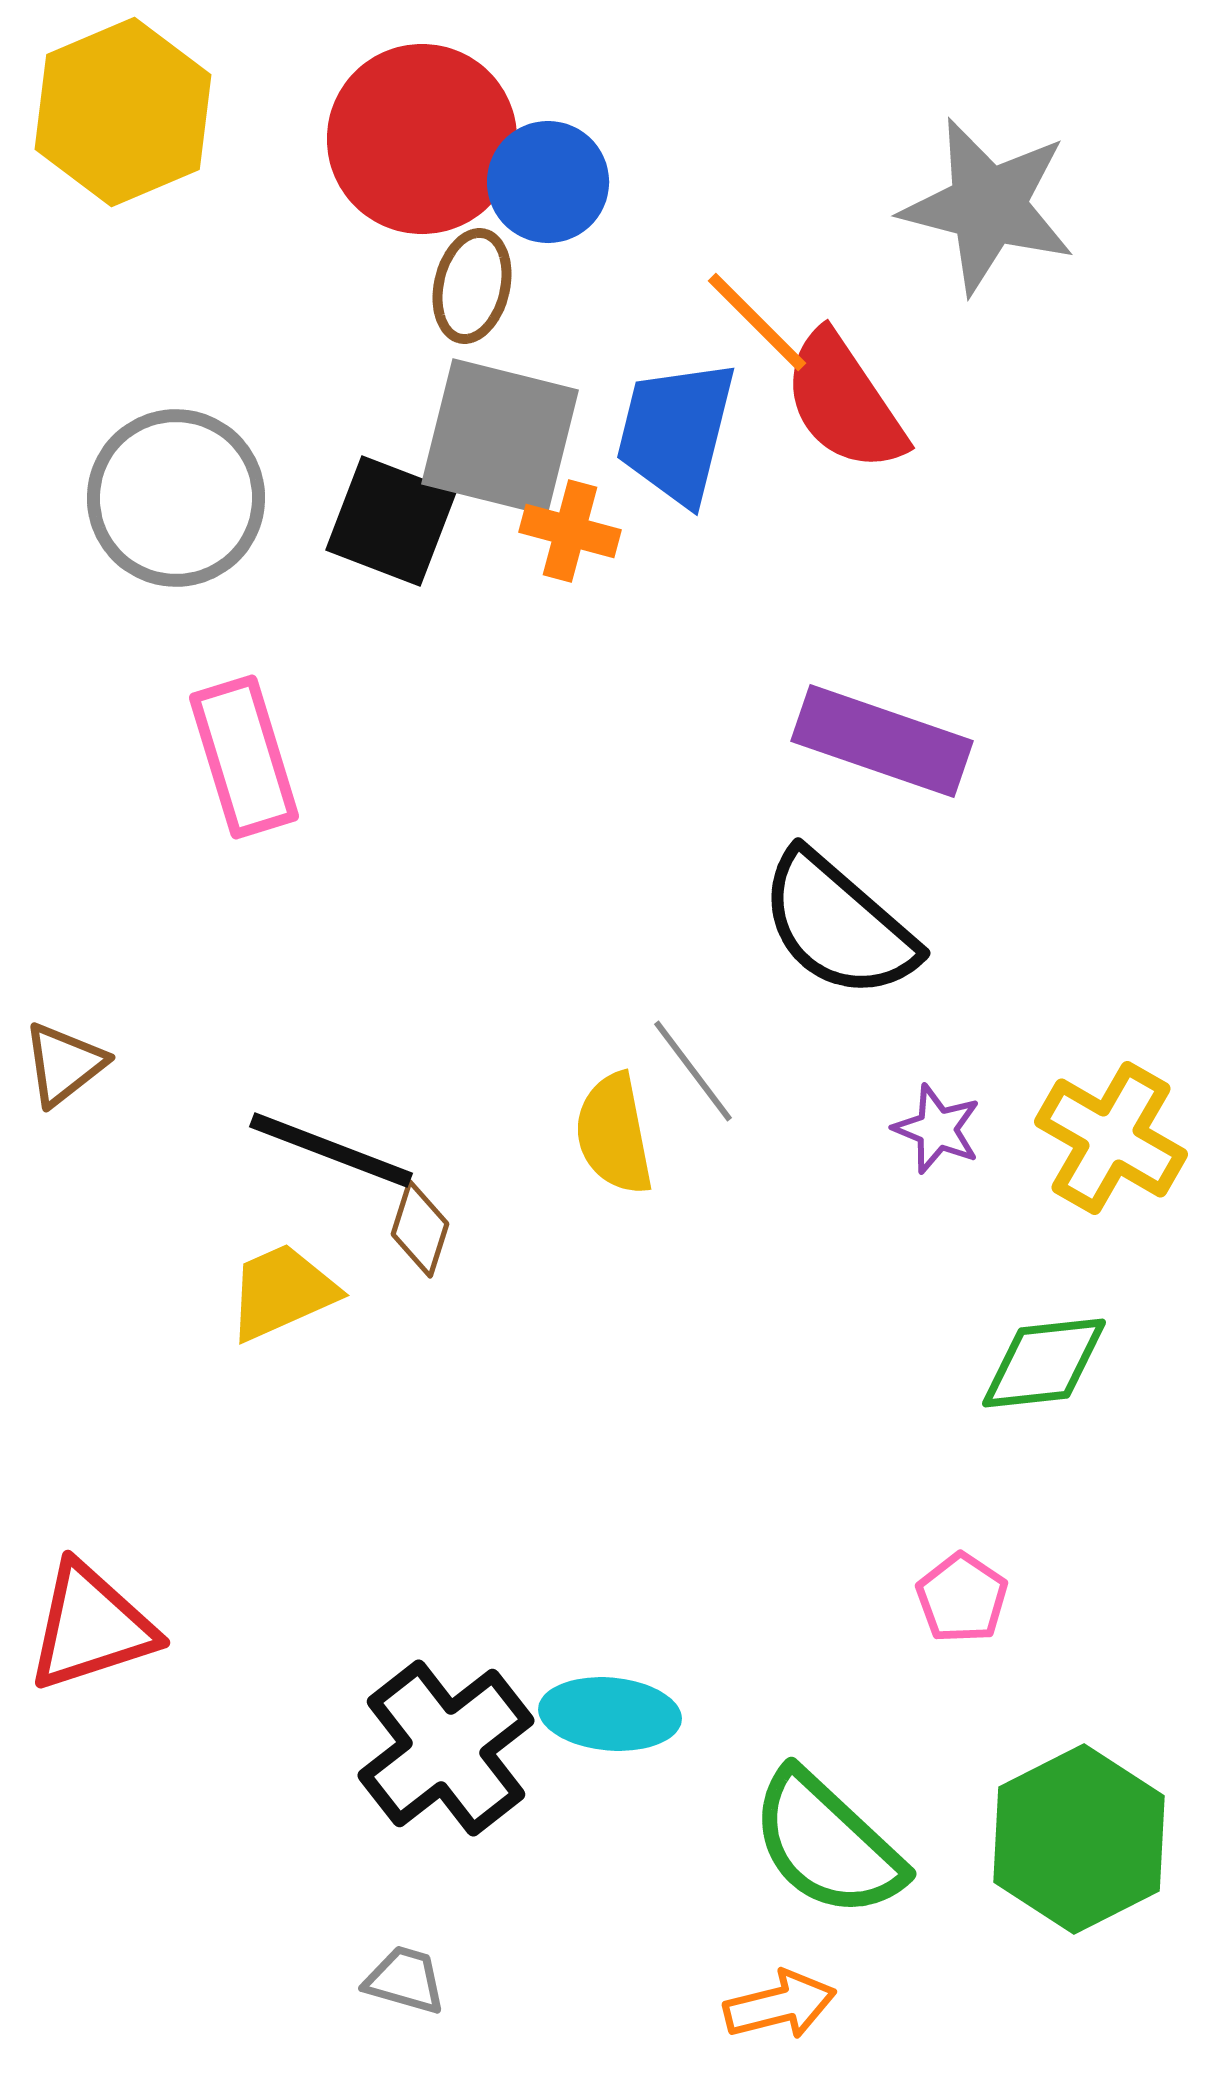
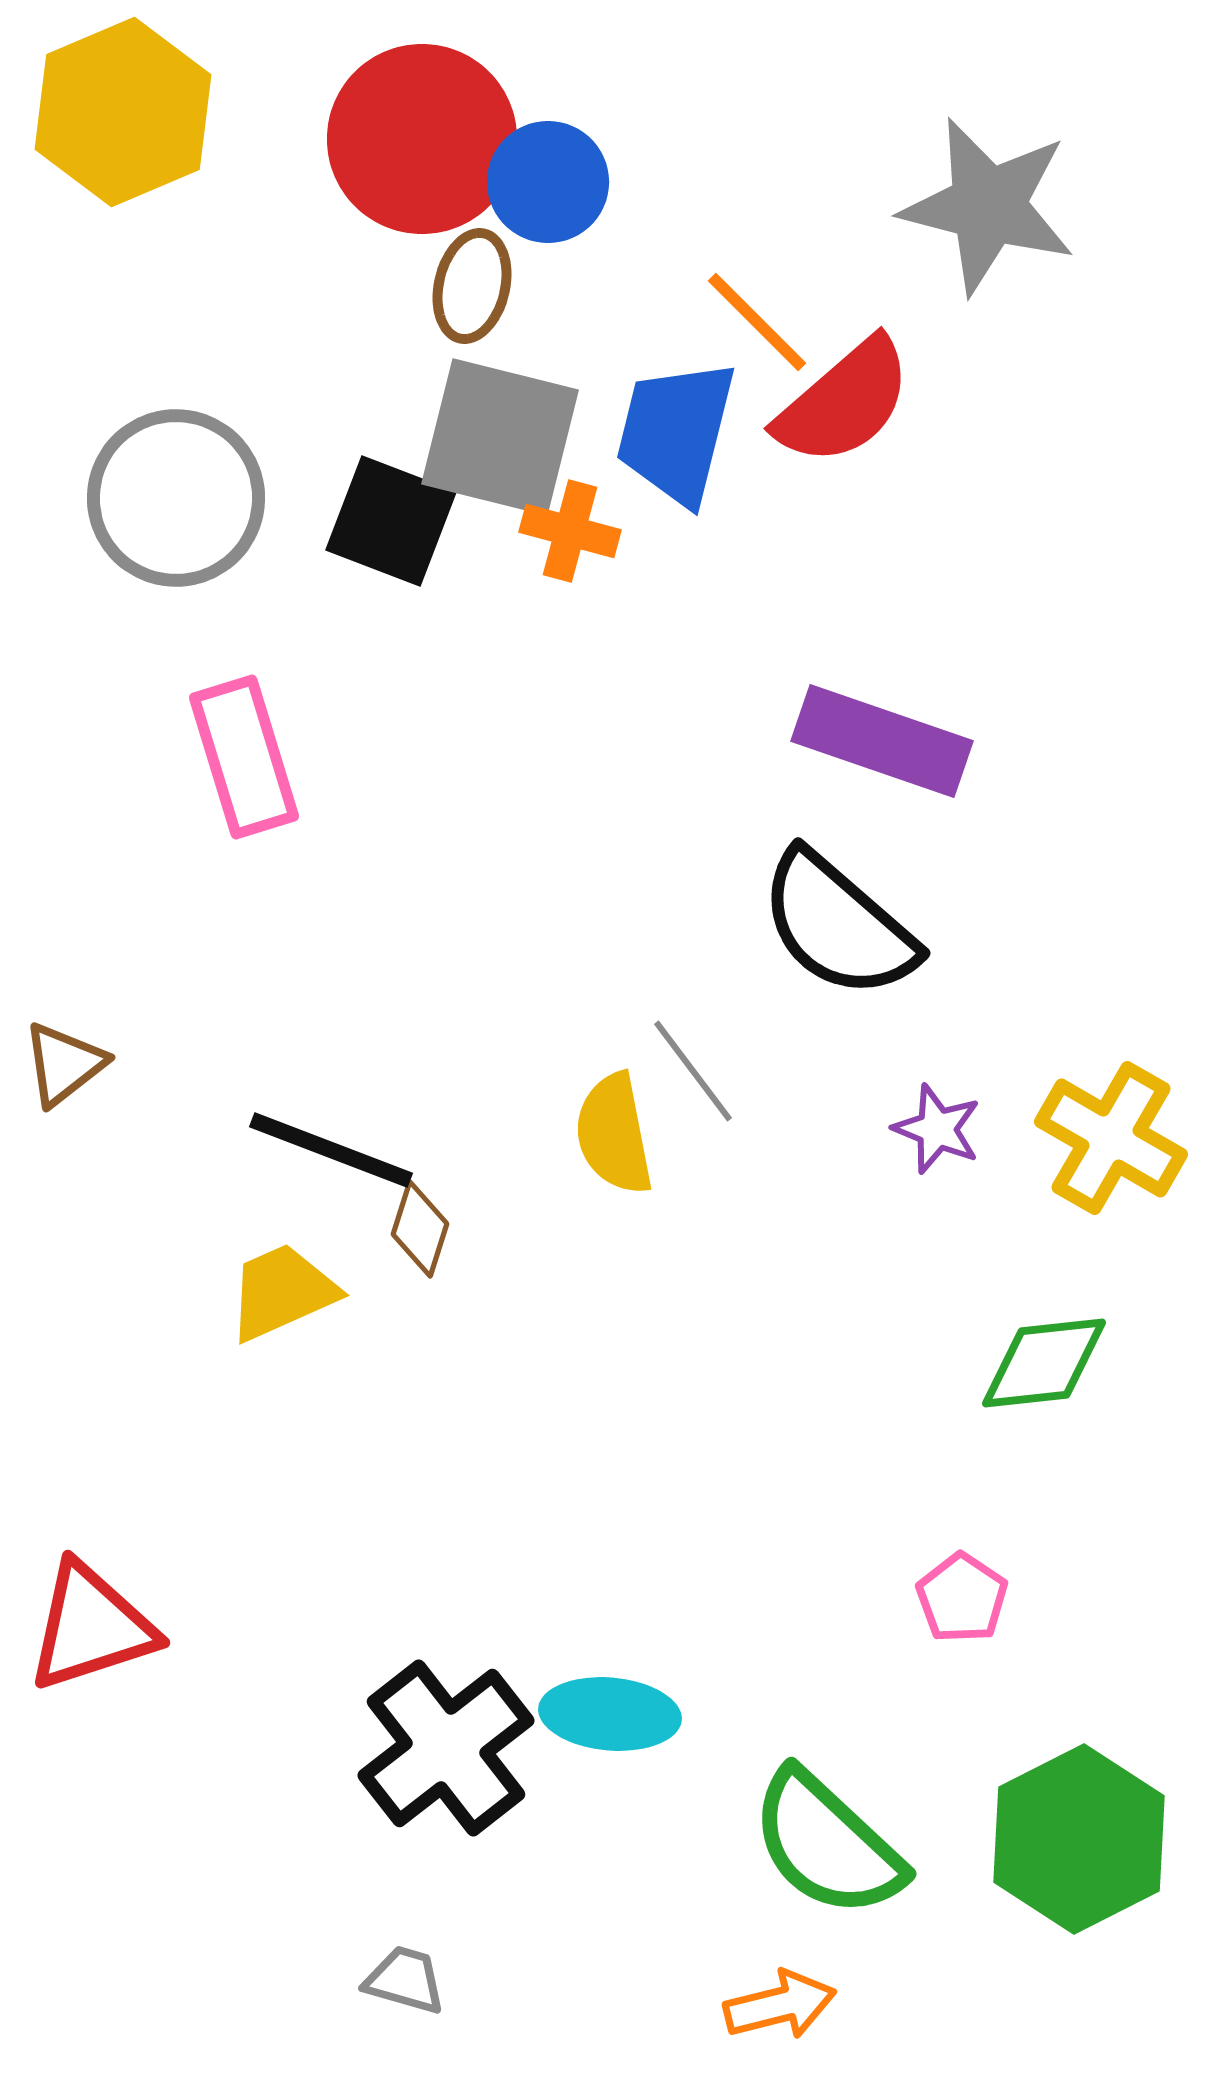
red semicircle: rotated 97 degrees counterclockwise
